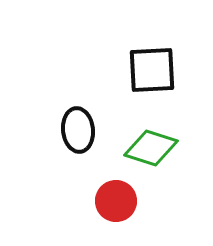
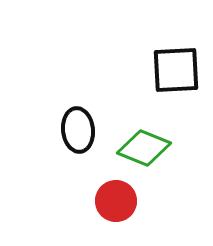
black square: moved 24 px right
green diamond: moved 7 px left; rotated 4 degrees clockwise
